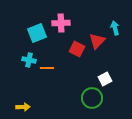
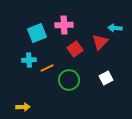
pink cross: moved 3 px right, 2 px down
cyan arrow: rotated 72 degrees counterclockwise
red triangle: moved 3 px right, 1 px down
red square: moved 2 px left; rotated 28 degrees clockwise
cyan cross: rotated 16 degrees counterclockwise
orange line: rotated 24 degrees counterclockwise
white square: moved 1 px right, 1 px up
green circle: moved 23 px left, 18 px up
